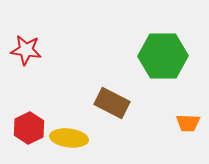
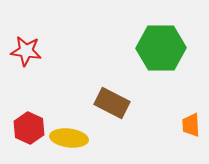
red star: moved 1 px down
green hexagon: moved 2 px left, 8 px up
orange trapezoid: moved 3 px right, 2 px down; rotated 85 degrees clockwise
red hexagon: rotated 8 degrees counterclockwise
